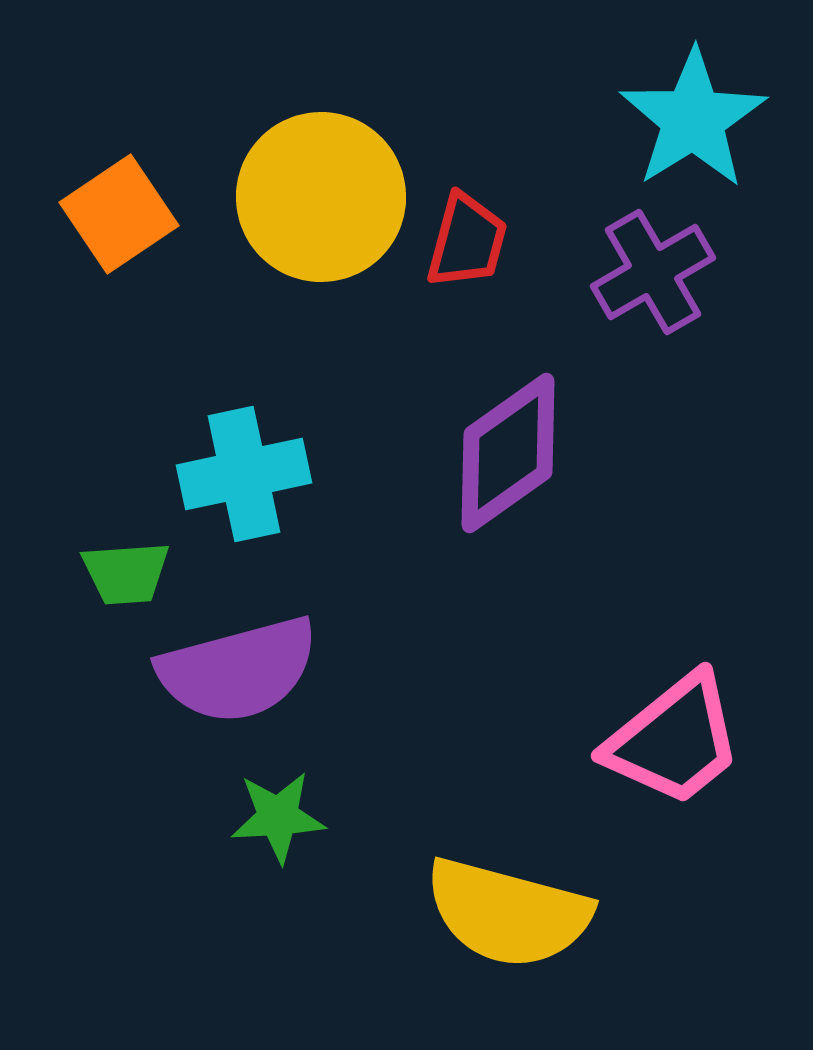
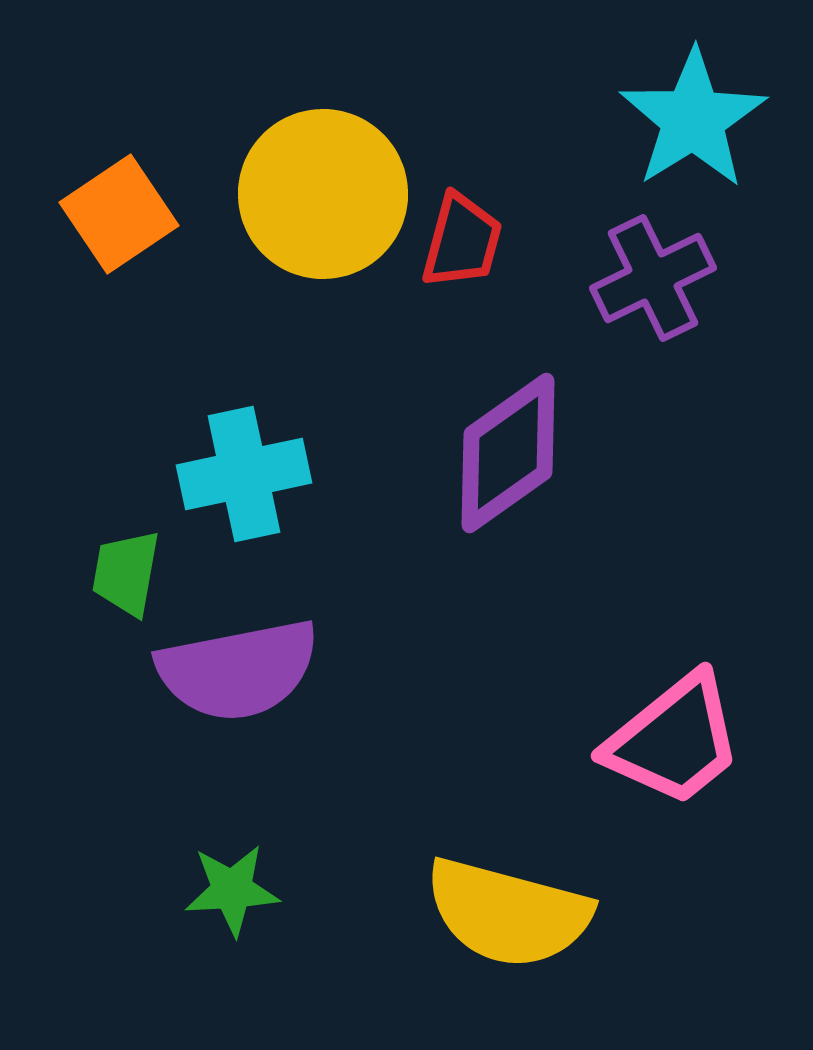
yellow circle: moved 2 px right, 3 px up
red trapezoid: moved 5 px left
purple cross: moved 6 px down; rotated 4 degrees clockwise
green trapezoid: rotated 104 degrees clockwise
purple semicircle: rotated 4 degrees clockwise
green star: moved 46 px left, 73 px down
